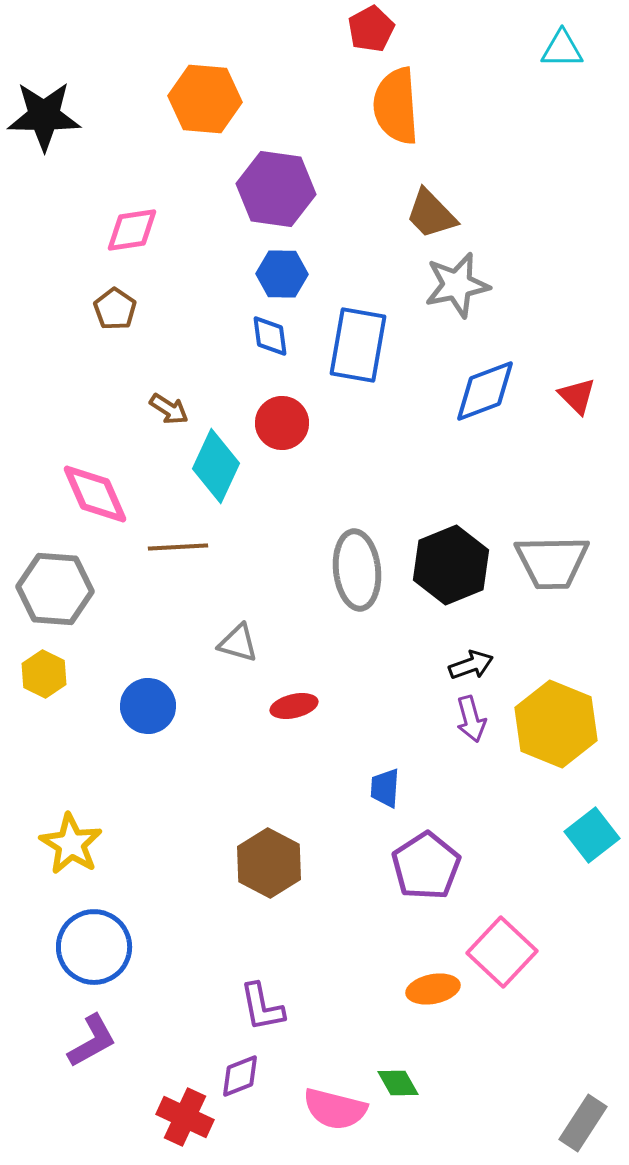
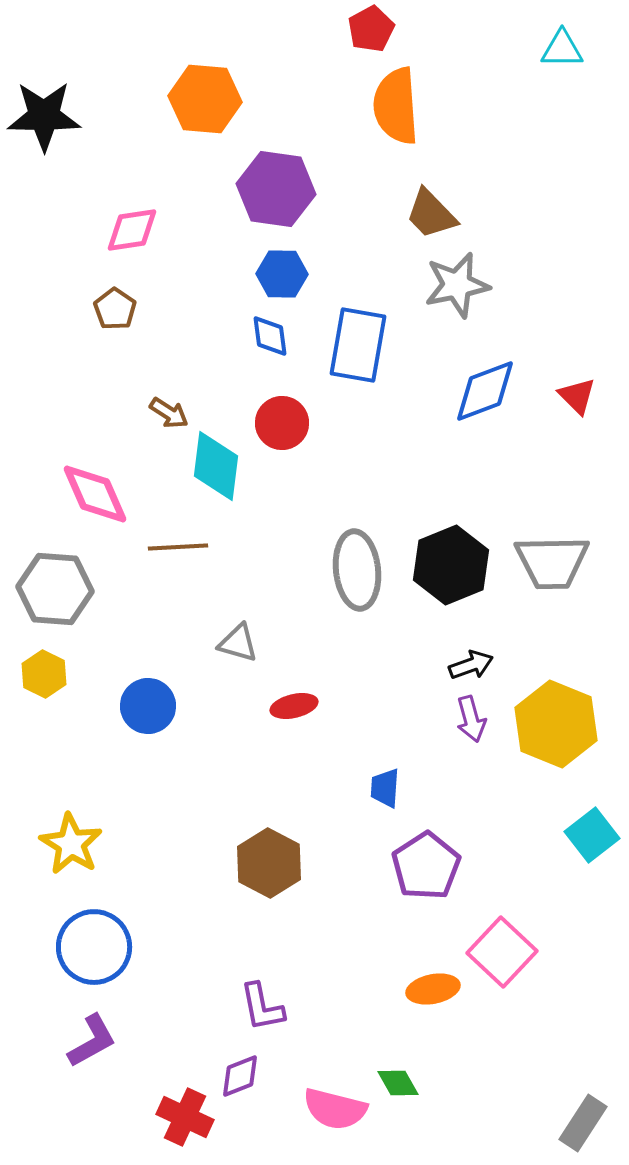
brown arrow at (169, 409): moved 4 px down
cyan diamond at (216, 466): rotated 18 degrees counterclockwise
